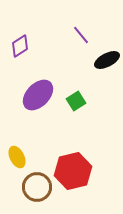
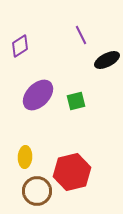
purple line: rotated 12 degrees clockwise
green square: rotated 18 degrees clockwise
yellow ellipse: moved 8 px right; rotated 30 degrees clockwise
red hexagon: moved 1 px left, 1 px down
brown circle: moved 4 px down
